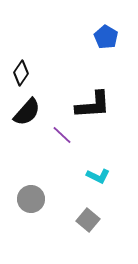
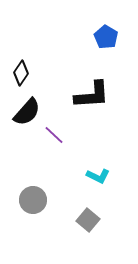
black L-shape: moved 1 px left, 10 px up
purple line: moved 8 px left
gray circle: moved 2 px right, 1 px down
